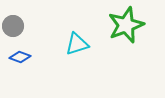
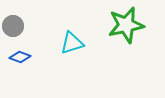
green star: rotated 9 degrees clockwise
cyan triangle: moved 5 px left, 1 px up
